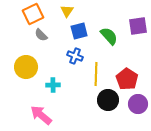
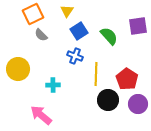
blue square: rotated 18 degrees counterclockwise
yellow circle: moved 8 px left, 2 px down
